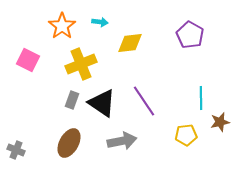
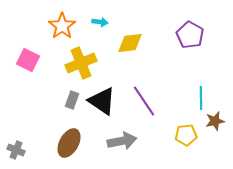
yellow cross: moved 1 px up
black triangle: moved 2 px up
brown star: moved 5 px left, 1 px up
